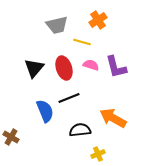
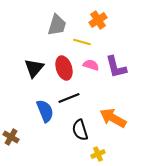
gray trapezoid: rotated 60 degrees counterclockwise
black semicircle: rotated 100 degrees counterclockwise
